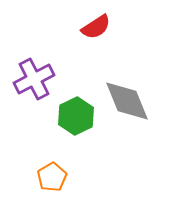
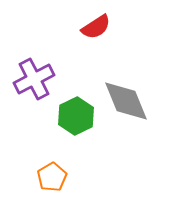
gray diamond: moved 1 px left
